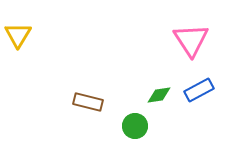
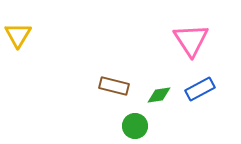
blue rectangle: moved 1 px right, 1 px up
brown rectangle: moved 26 px right, 16 px up
